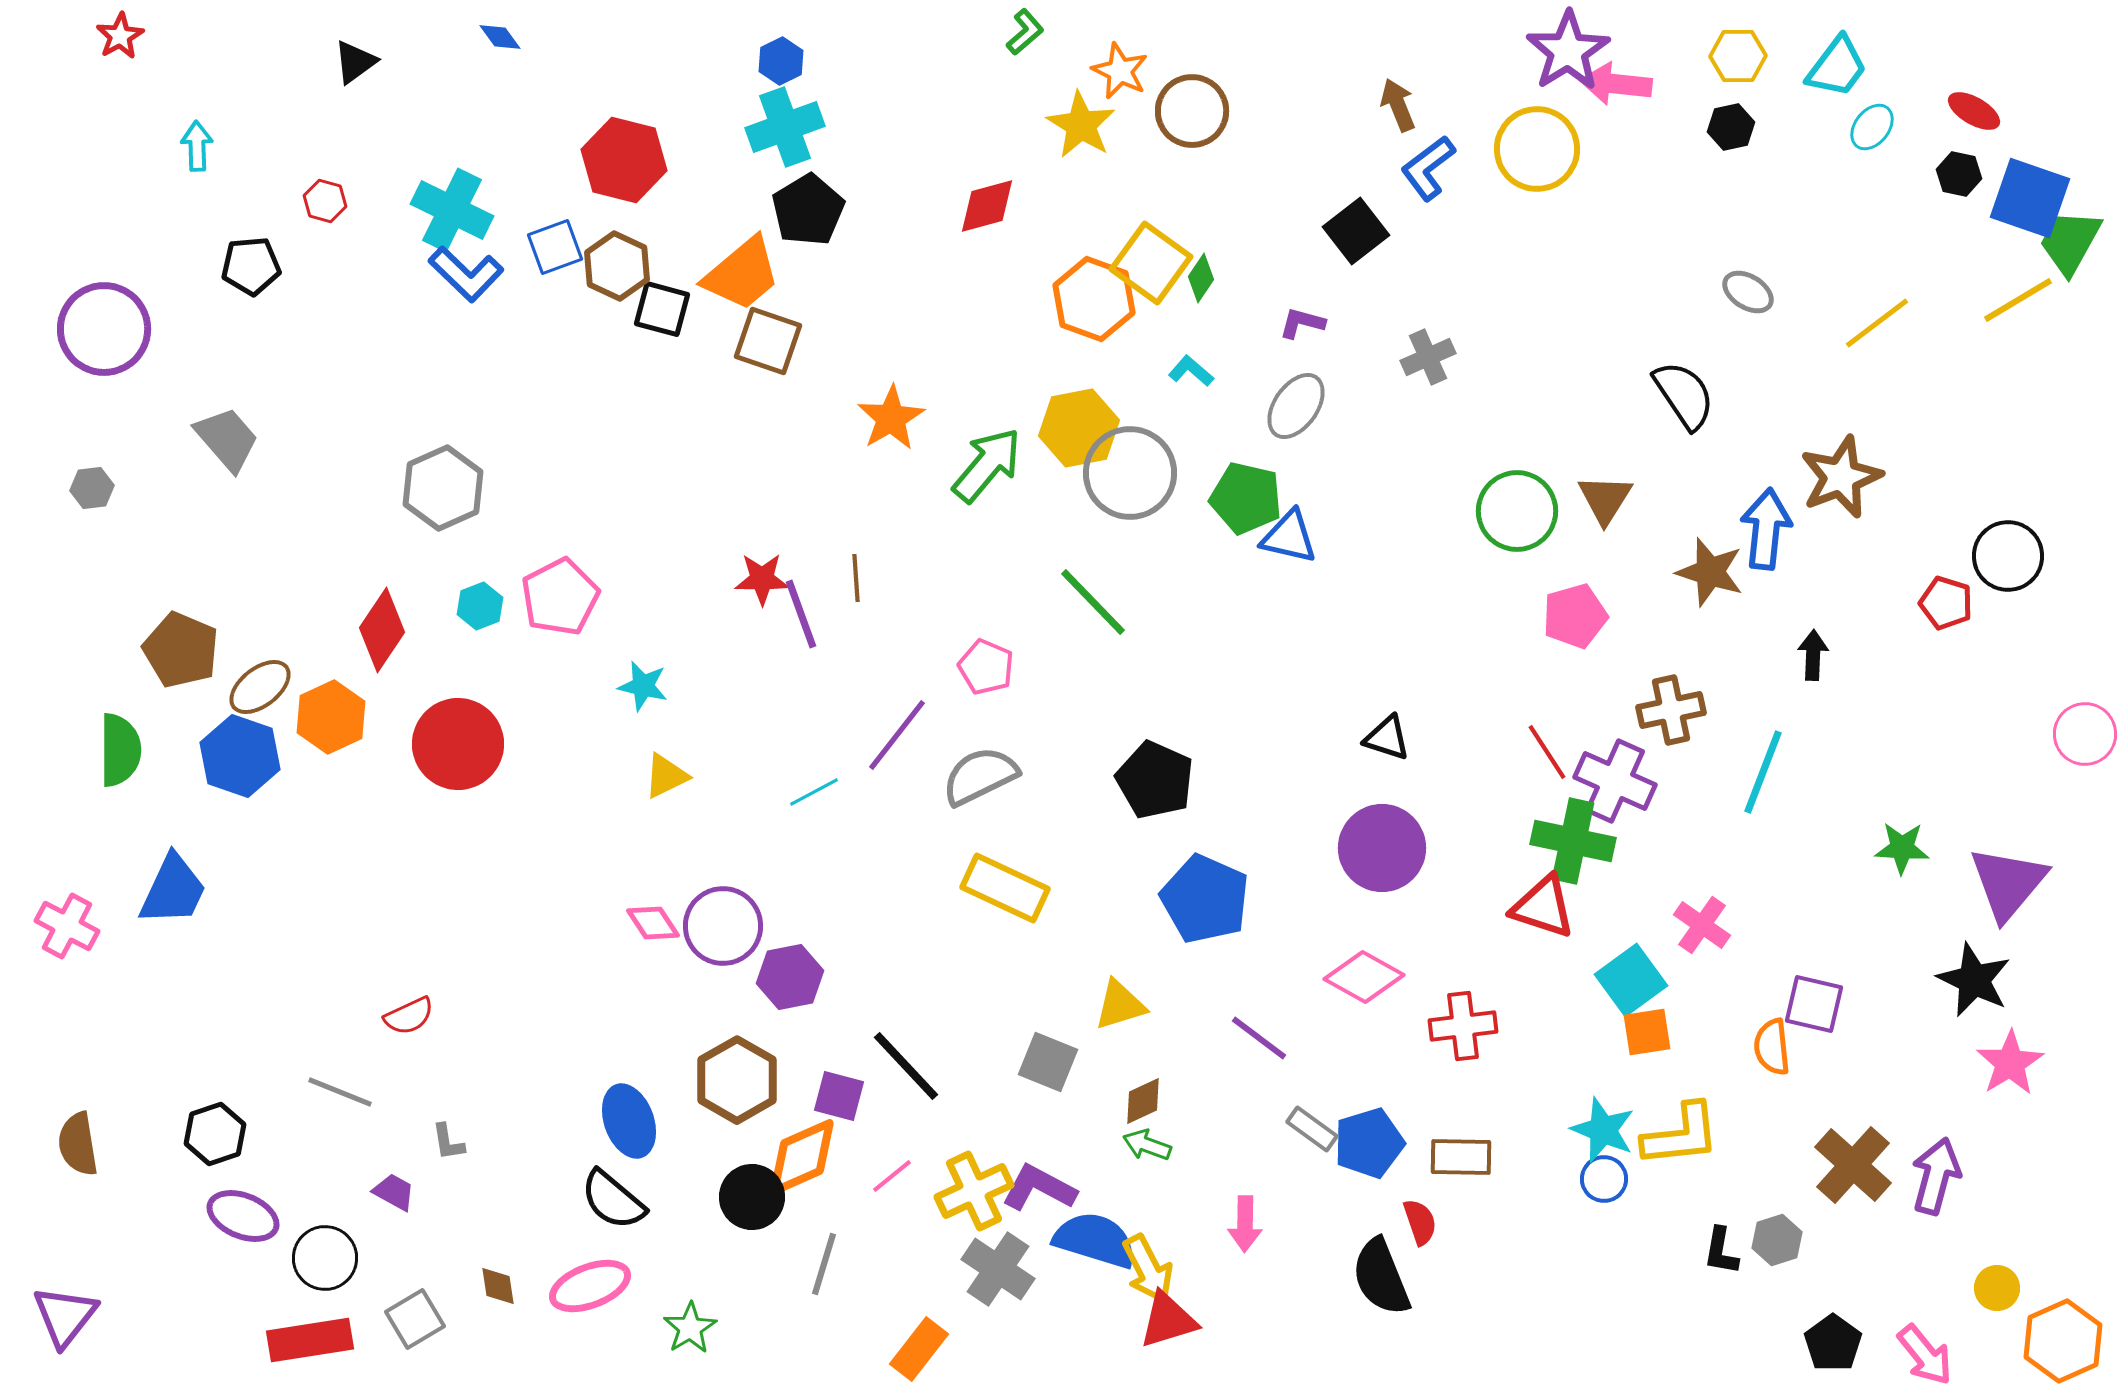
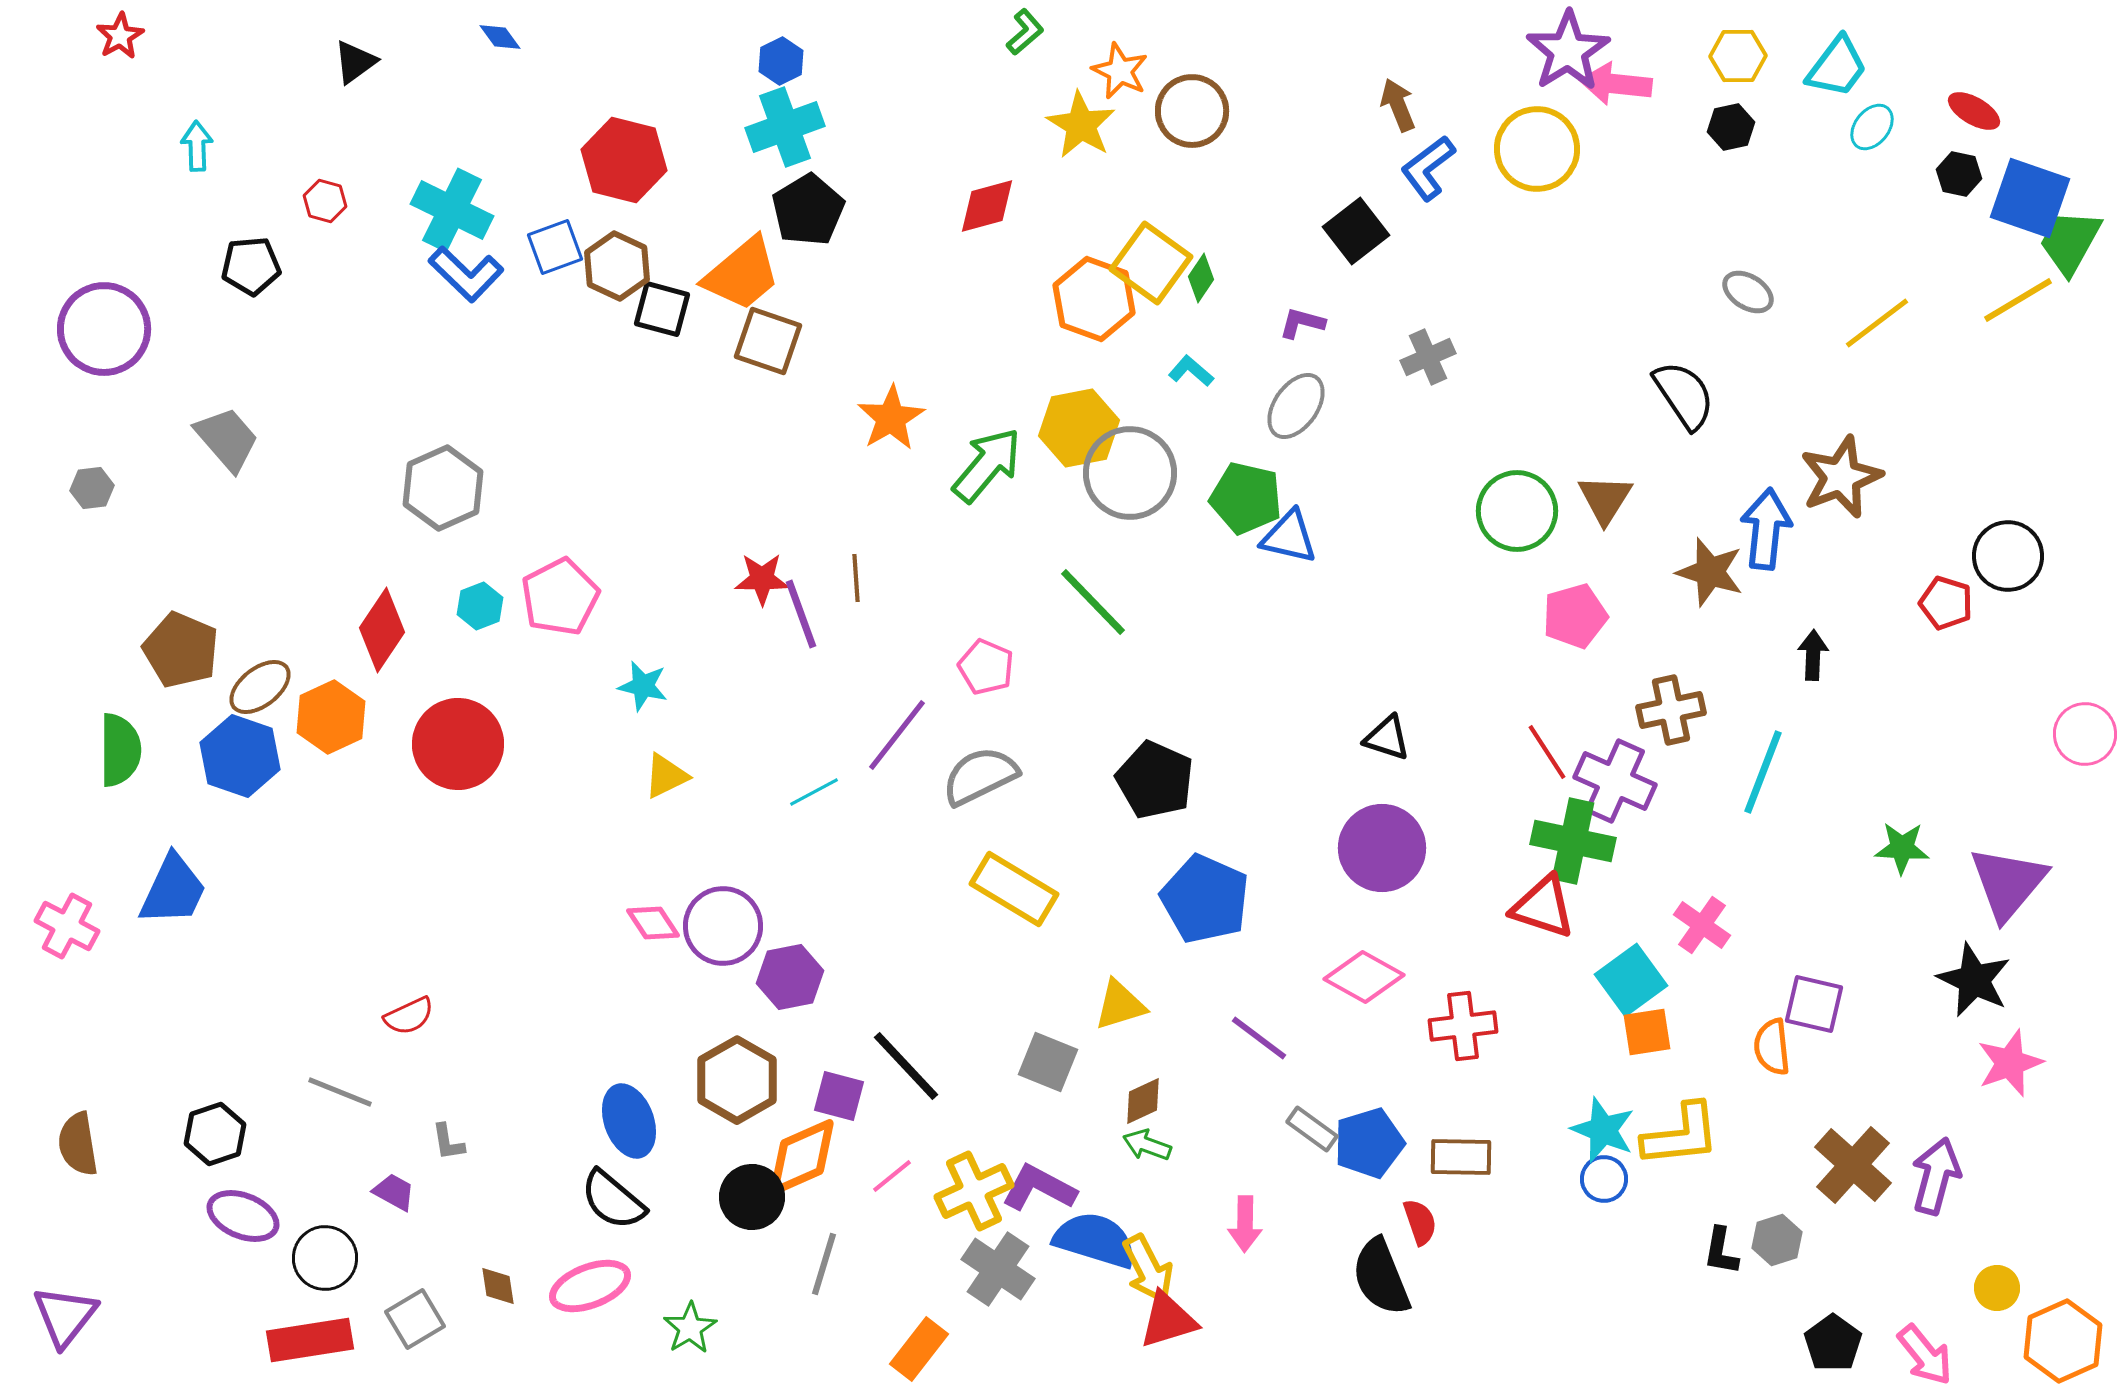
yellow rectangle at (1005, 888): moved 9 px right, 1 px down; rotated 6 degrees clockwise
pink star at (2010, 1063): rotated 12 degrees clockwise
